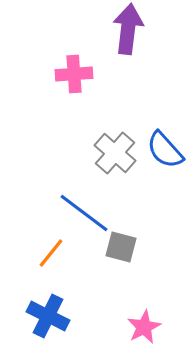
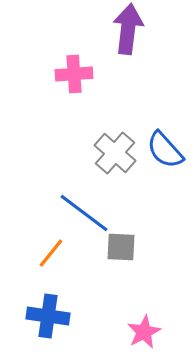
gray square: rotated 12 degrees counterclockwise
blue cross: rotated 18 degrees counterclockwise
pink star: moved 5 px down
